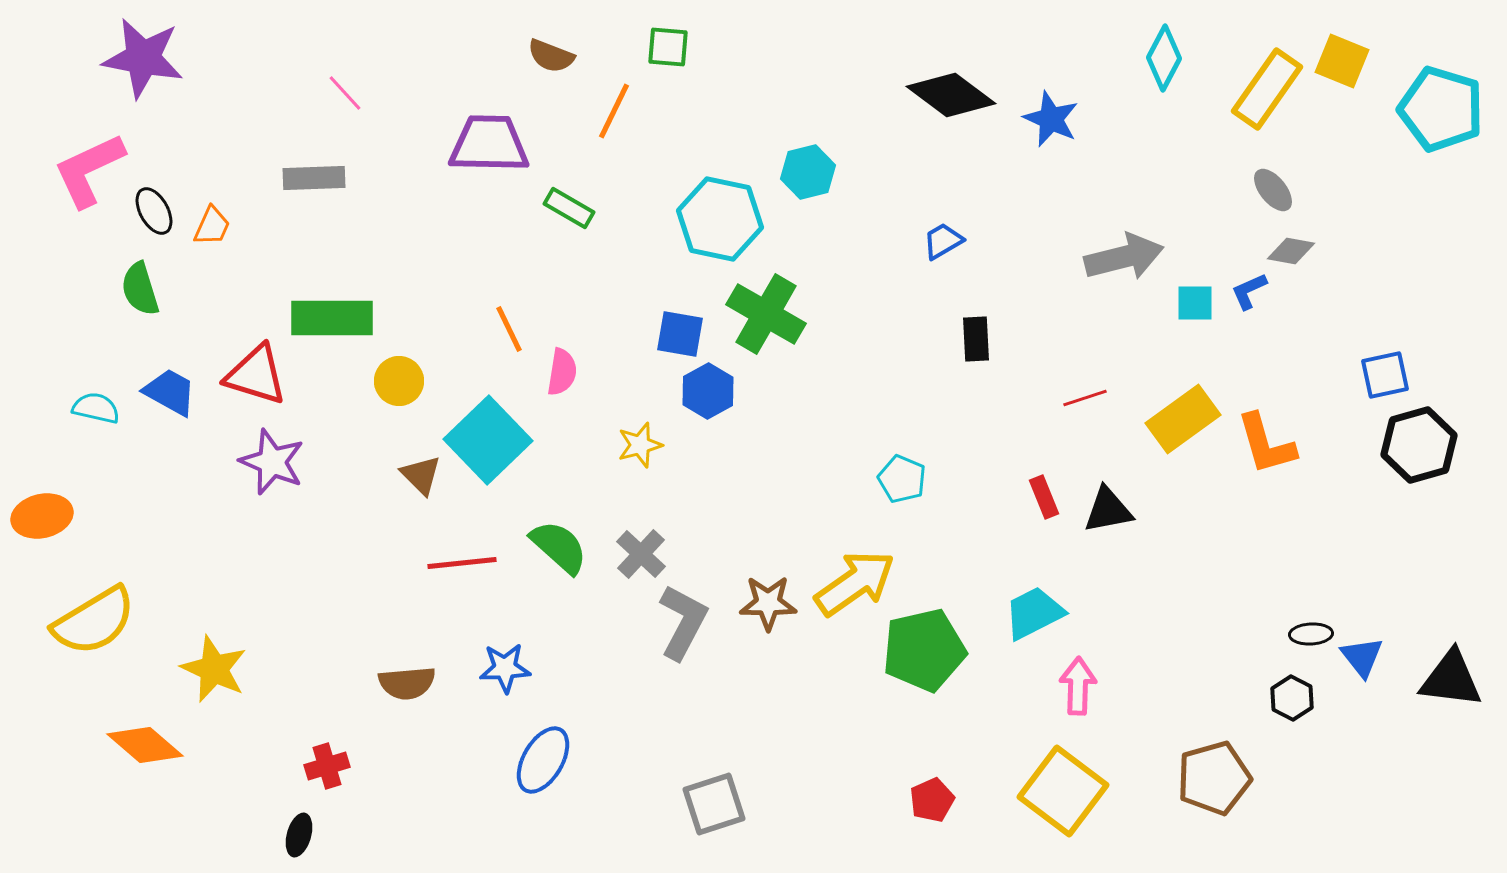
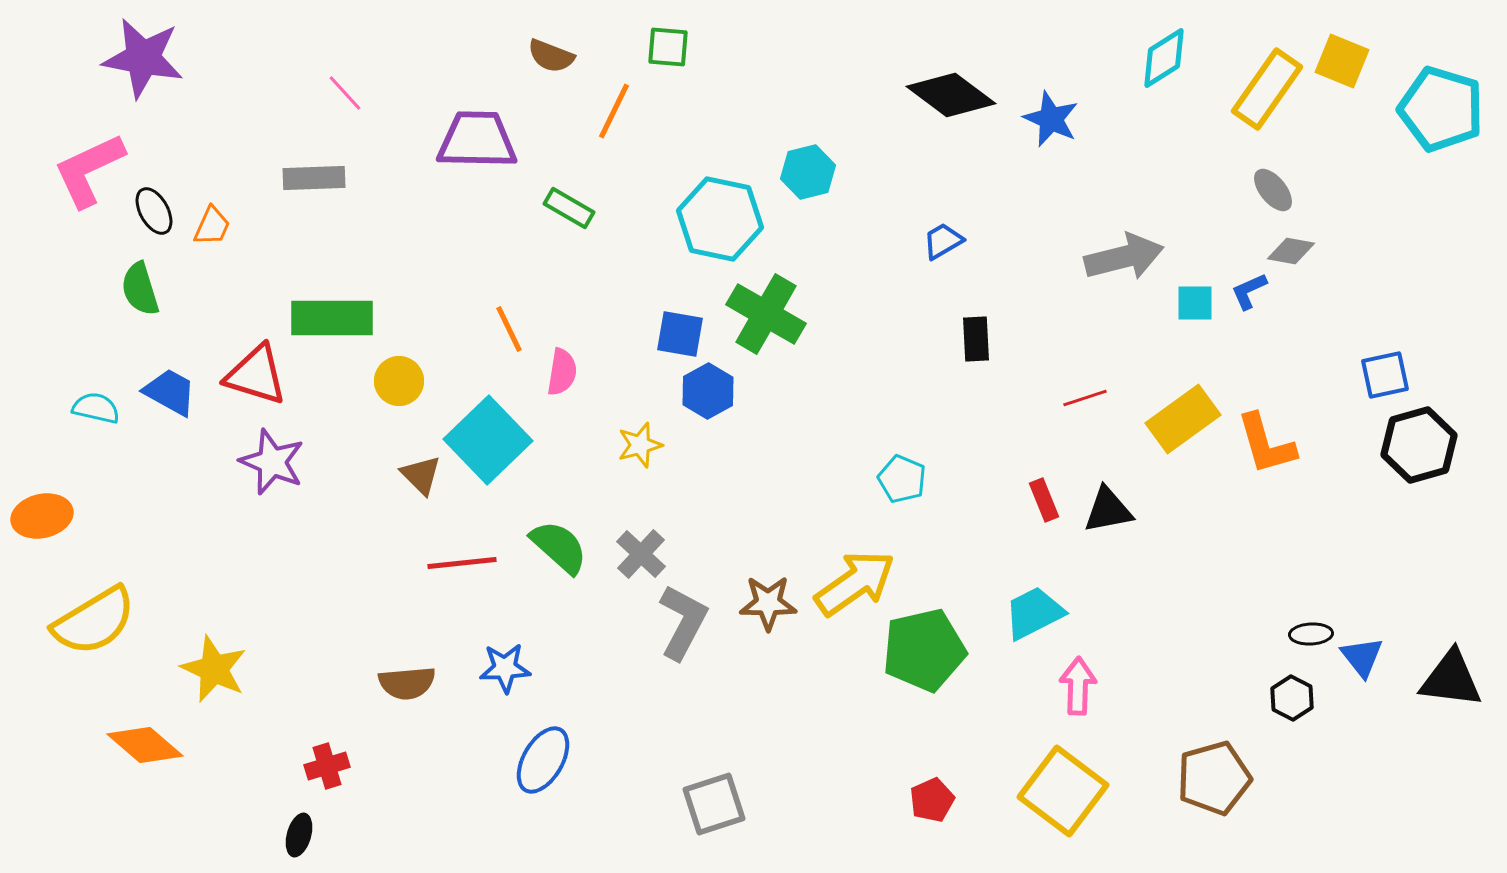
cyan diamond at (1164, 58): rotated 30 degrees clockwise
purple trapezoid at (489, 144): moved 12 px left, 4 px up
red rectangle at (1044, 497): moved 3 px down
